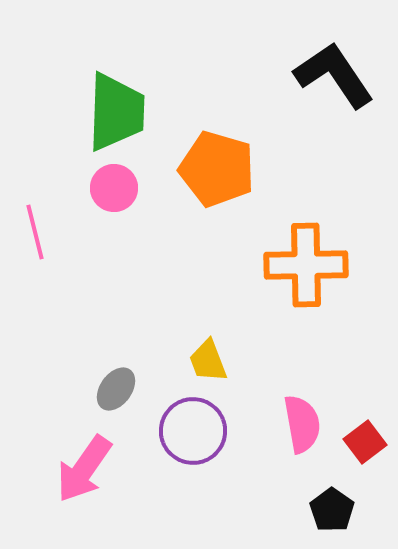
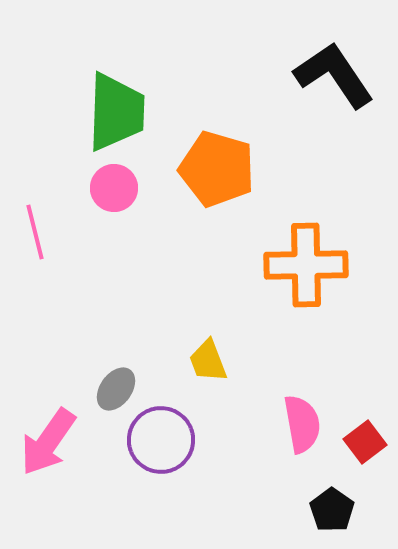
purple circle: moved 32 px left, 9 px down
pink arrow: moved 36 px left, 27 px up
